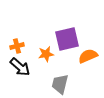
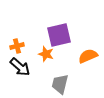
purple square: moved 8 px left, 4 px up
orange star: rotated 28 degrees clockwise
